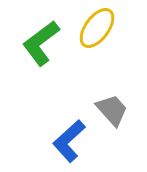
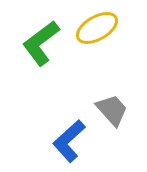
yellow ellipse: rotated 24 degrees clockwise
